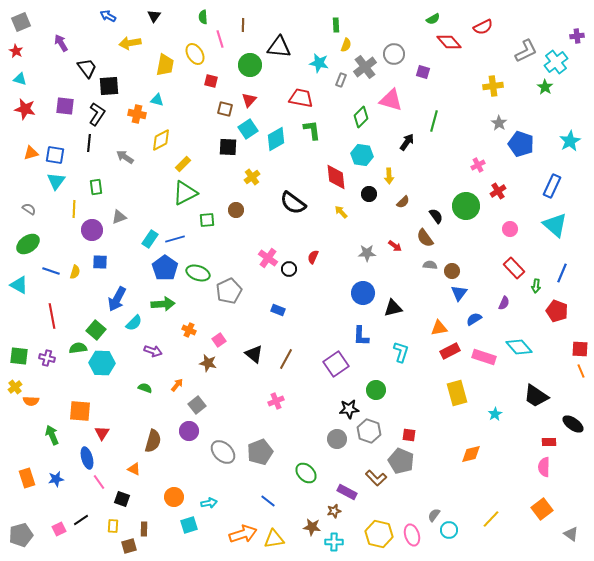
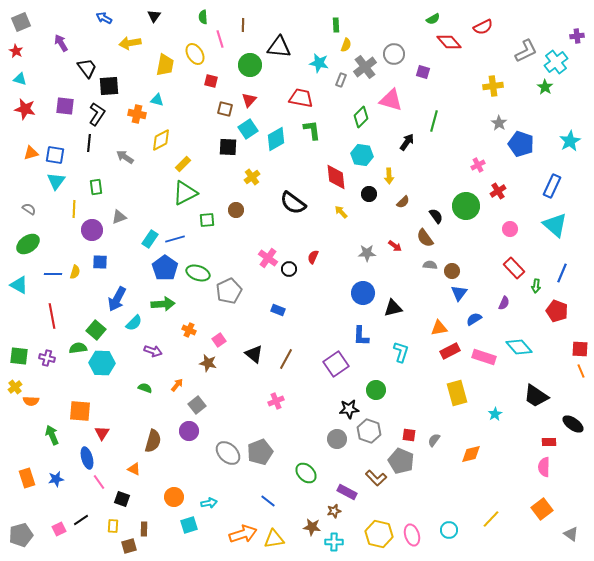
blue arrow at (108, 16): moved 4 px left, 2 px down
blue line at (51, 271): moved 2 px right, 3 px down; rotated 18 degrees counterclockwise
gray ellipse at (223, 452): moved 5 px right, 1 px down
gray semicircle at (434, 515): moved 75 px up
